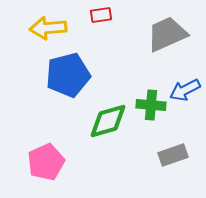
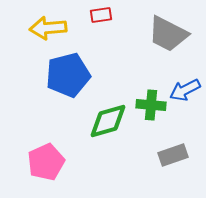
gray trapezoid: moved 1 px right; rotated 129 degrees counterclockwise
